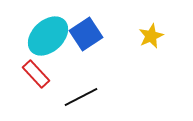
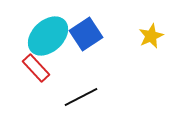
red rectangle: moved 6 px up
